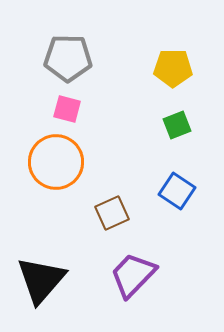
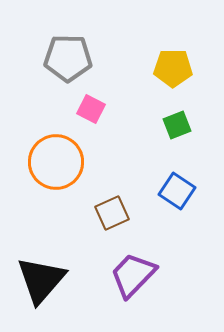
pink square: moved 24 px right; rotated 12 degrees clockwise
